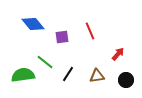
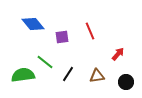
black circle: moved 2 px down
